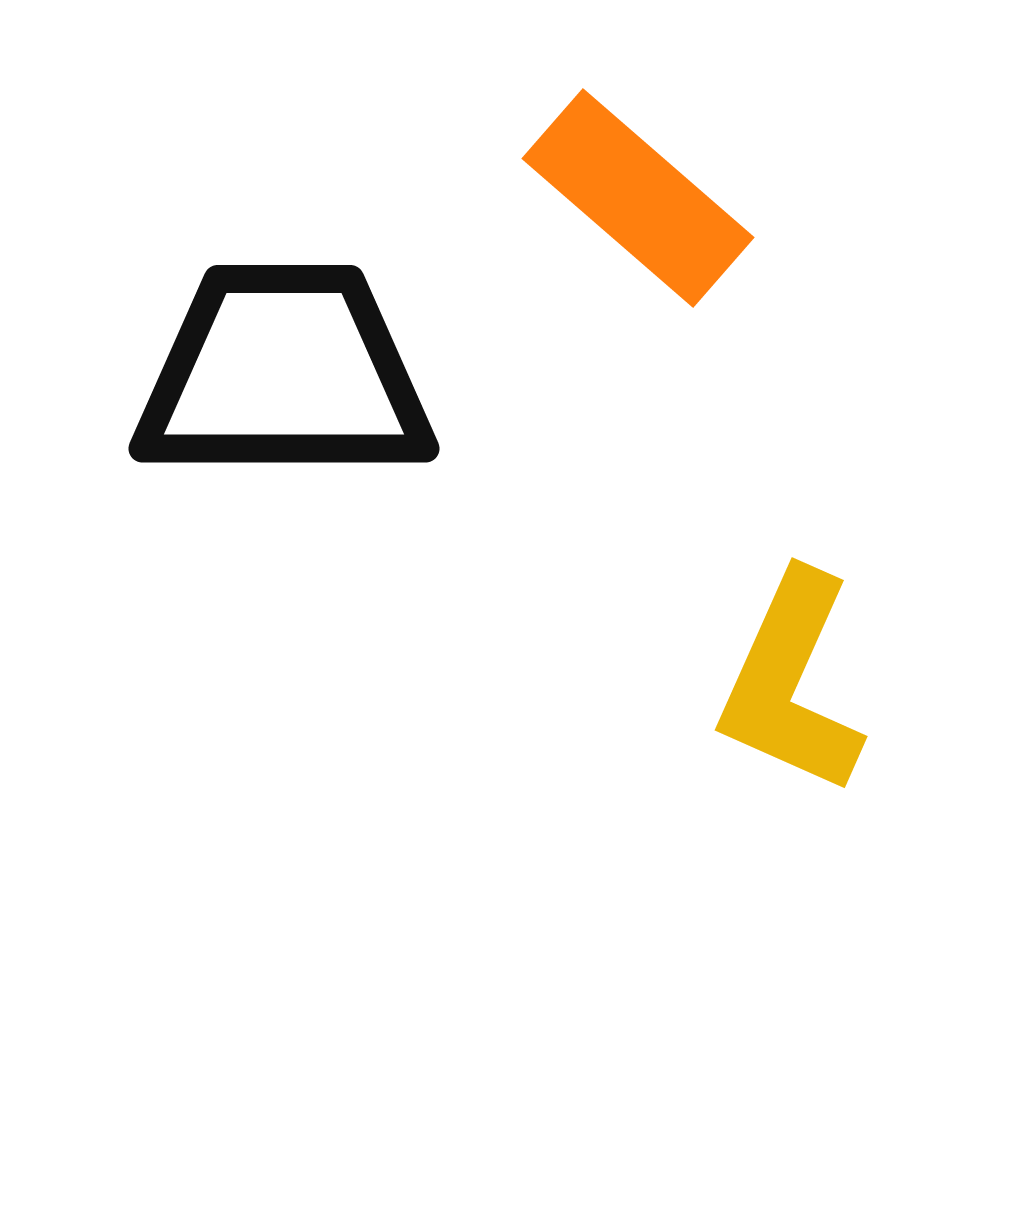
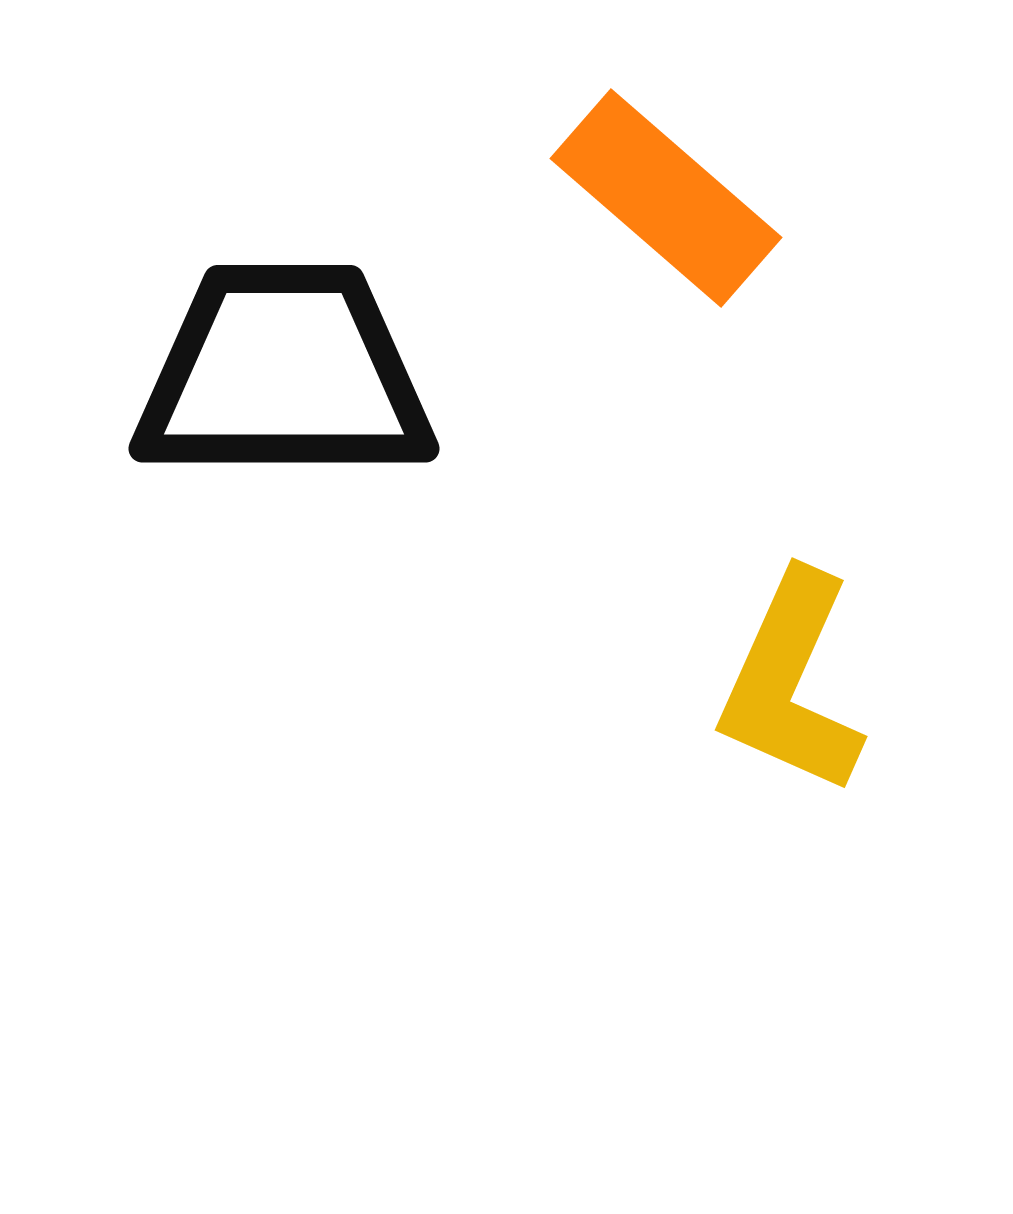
orange rectangle: moved 28 px right
